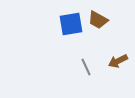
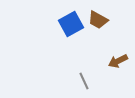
blue square: rotated 20 degrees counterclockwise
gray line: moved 2 px left, 14 px down
